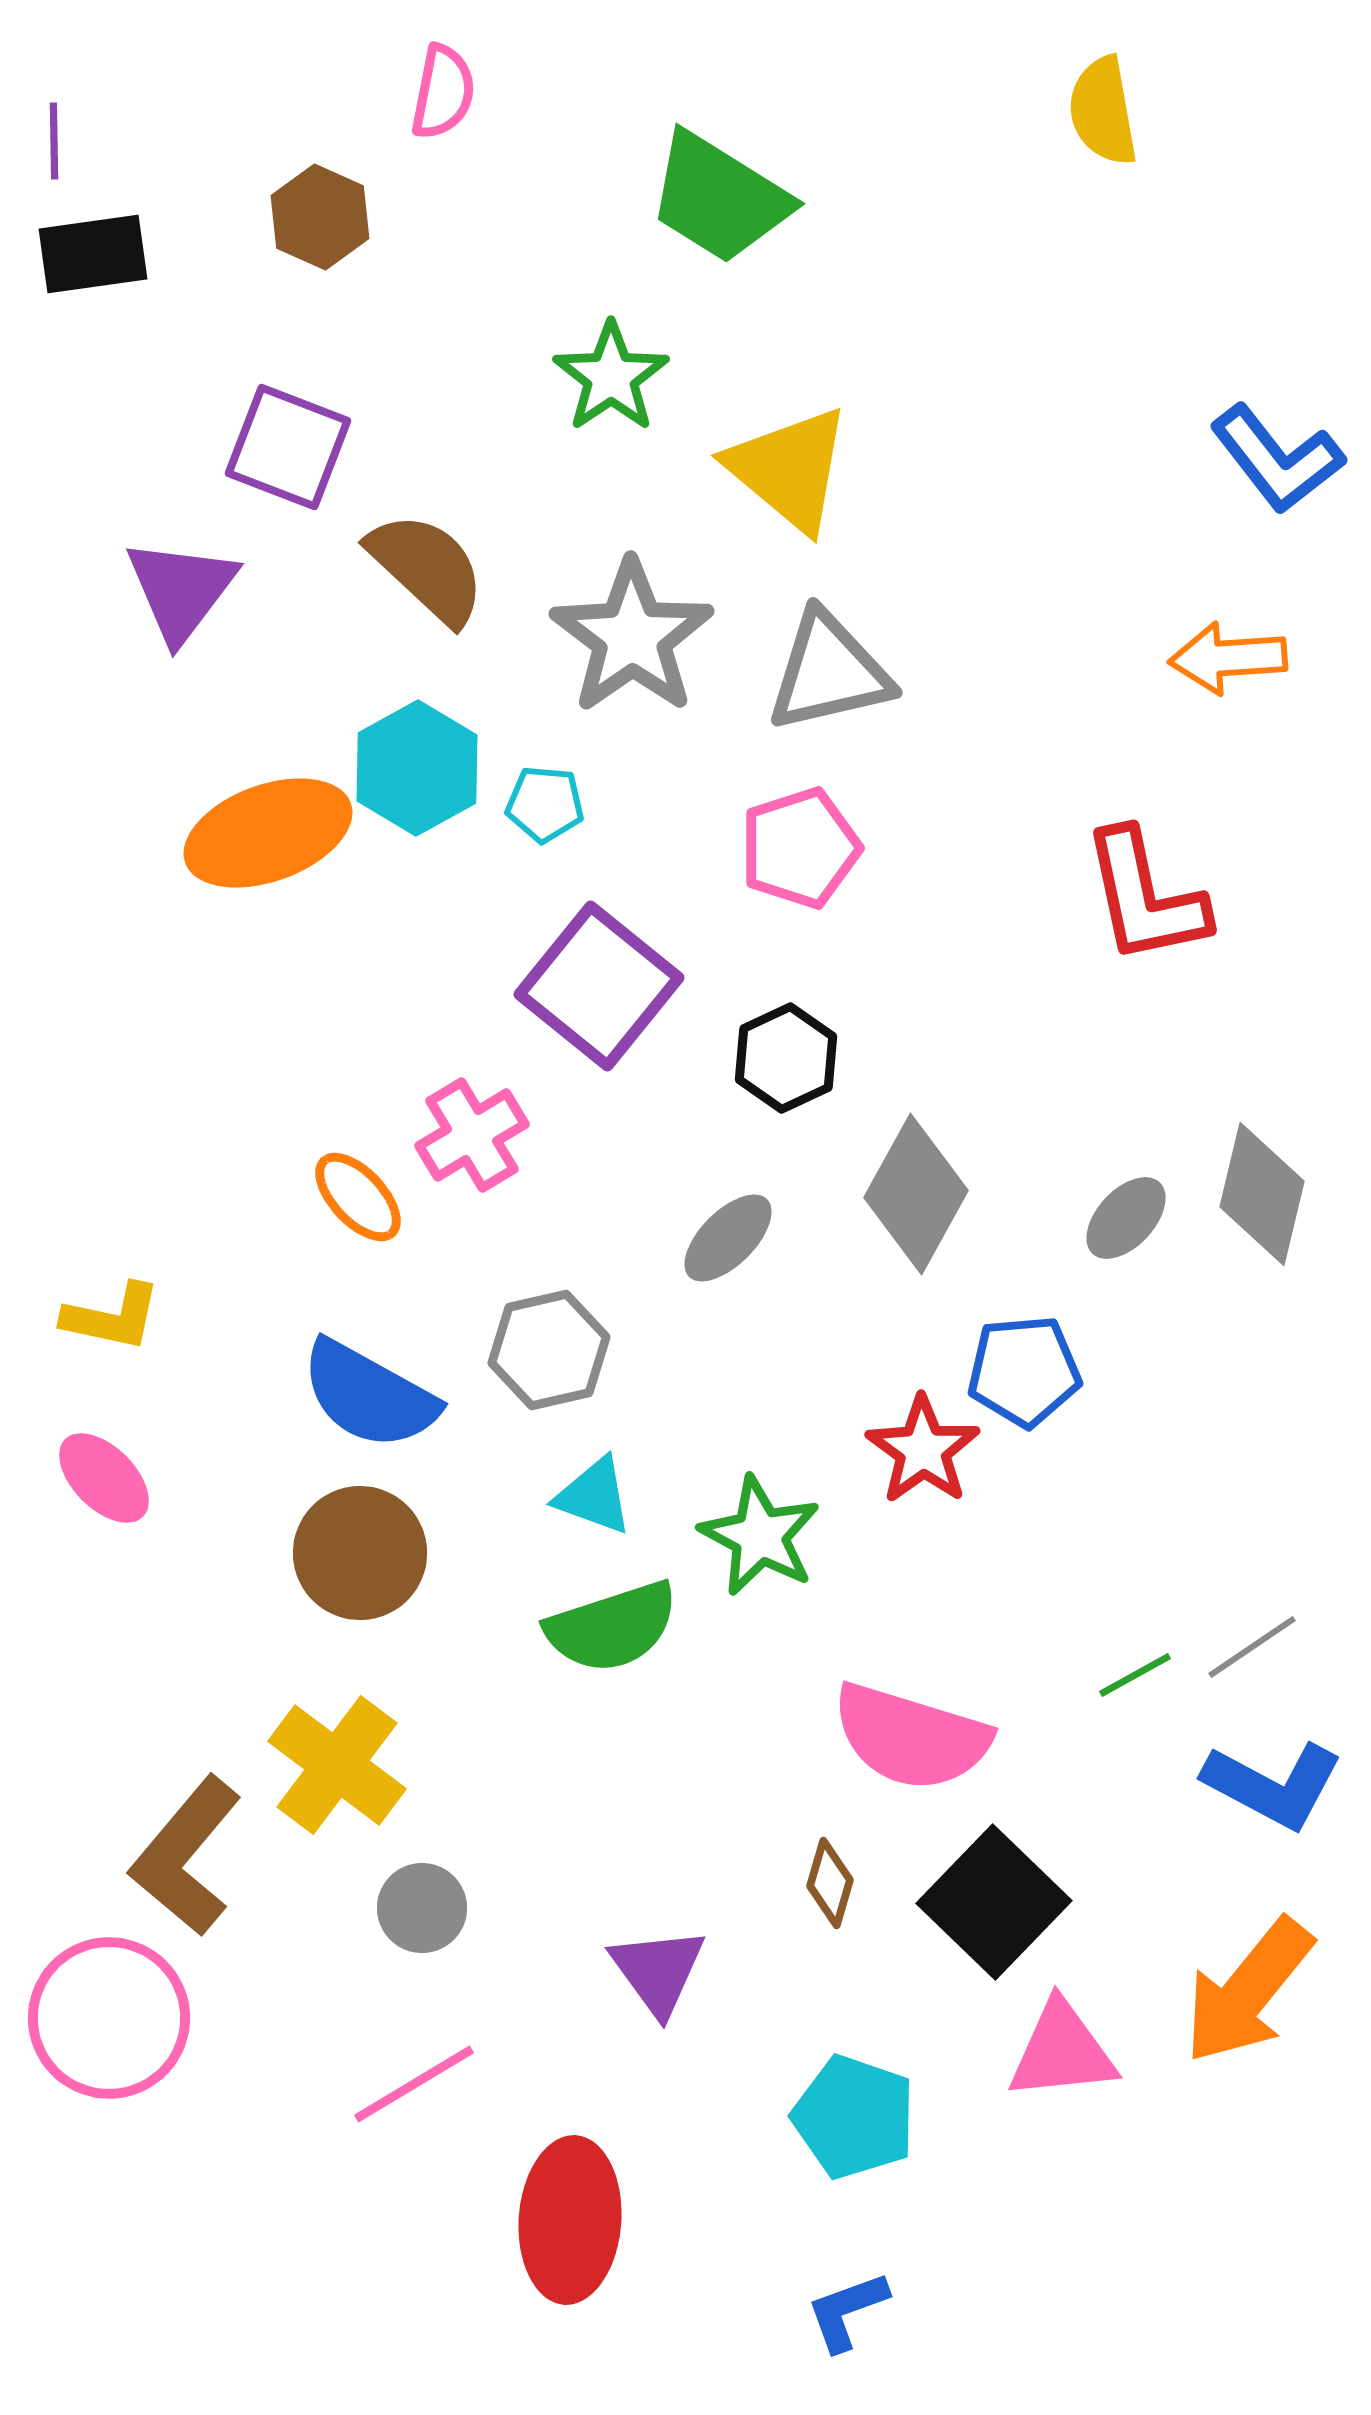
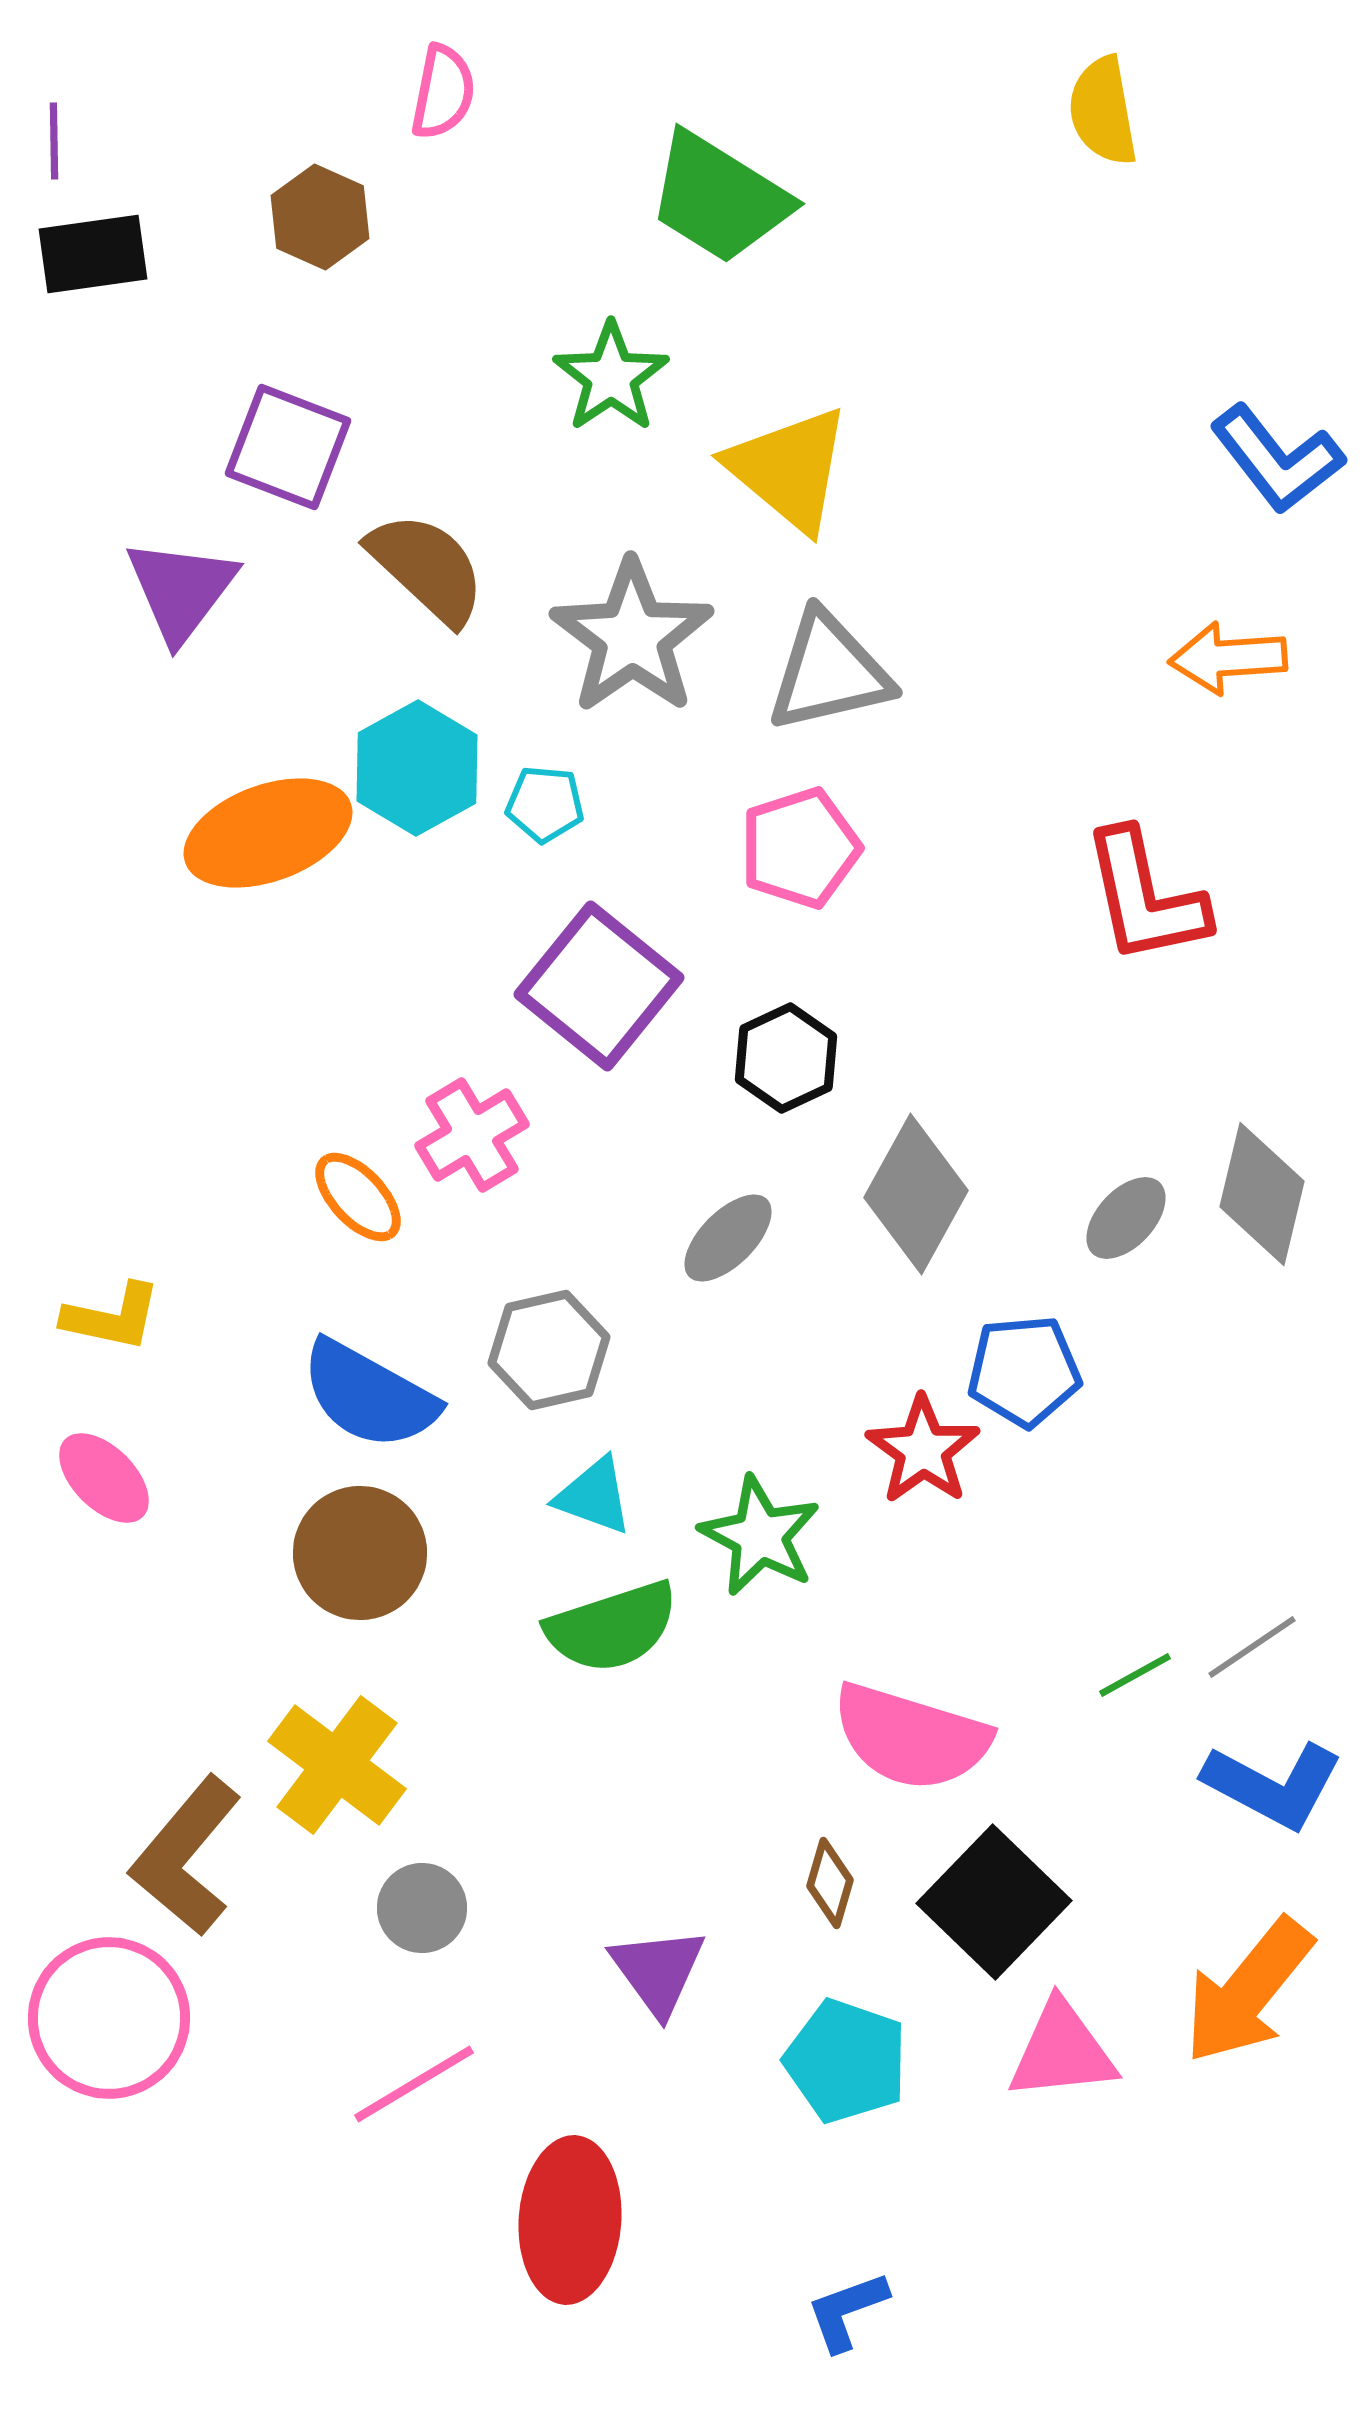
cyan pentagon at (854, 2117): moved 8 px left, 56 px up
